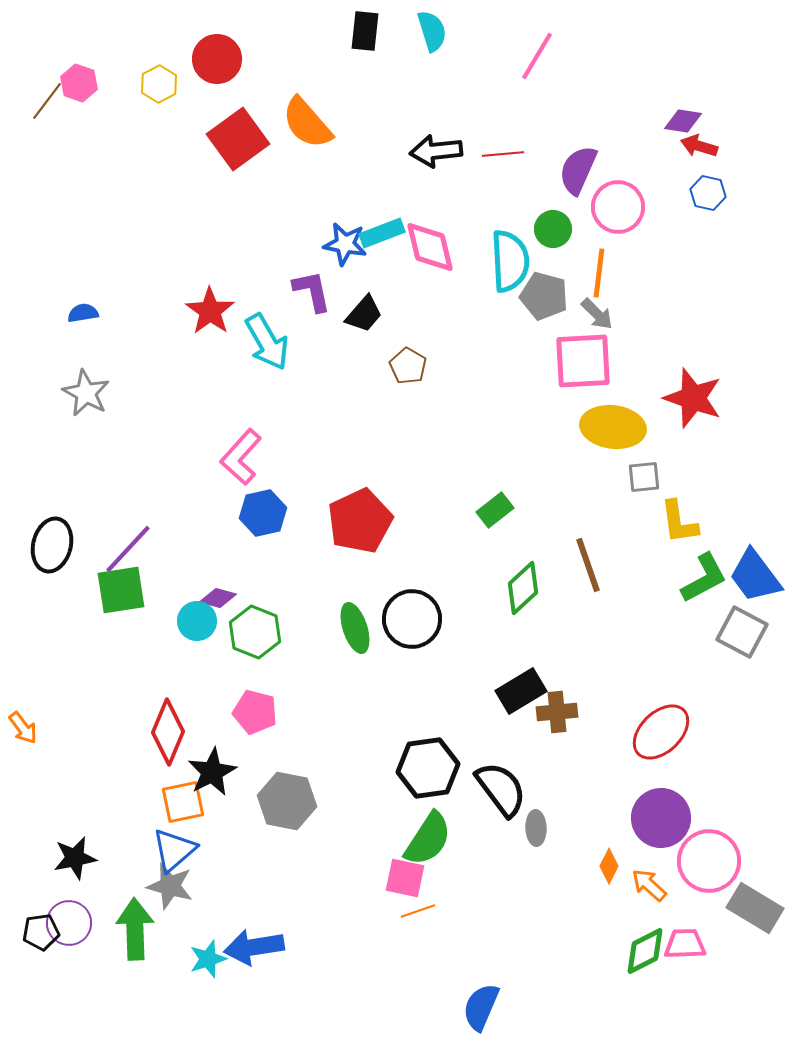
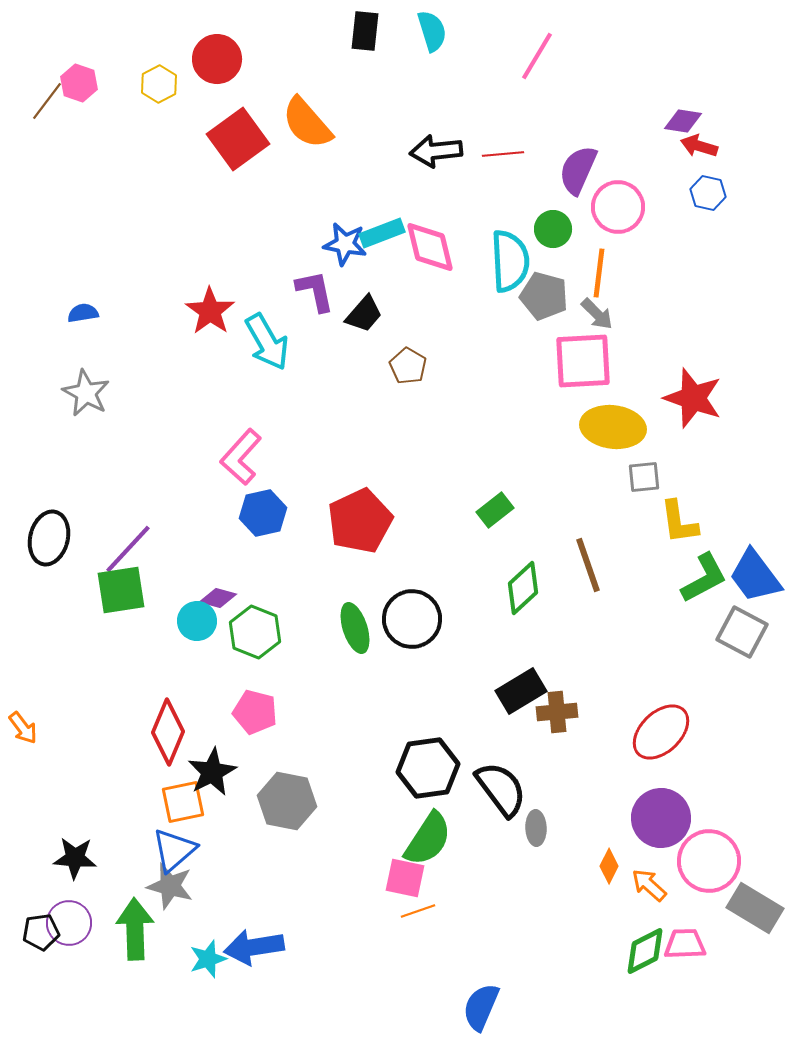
purple L-shape at (312, 291): moved 3 px right
black ellipse at (52, 545): moved 3 px left, 7 px up
black star at (75, 858): rotated 15 degrees clockwise
